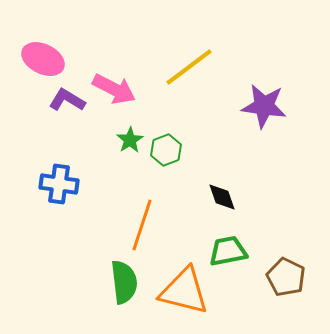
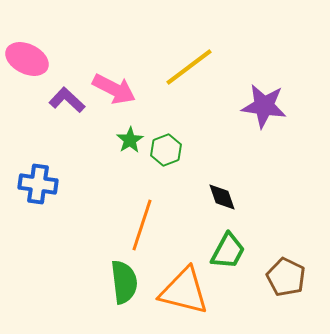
pink ellipse: moved 16 px left
purple L-shape: rotated 12 degrees clockwise
blue cross: moved 21 px left
green trapezoid: rotated 129 degrees clockwise
